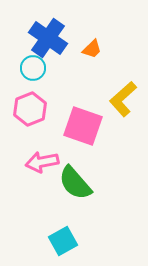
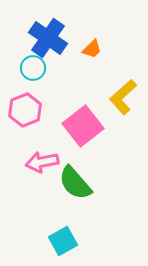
yellow L-shape: moved 2 px up
pink hexagon: moved 5 px left, 1 px down
pink square: rotated 33 degrees clockwise
